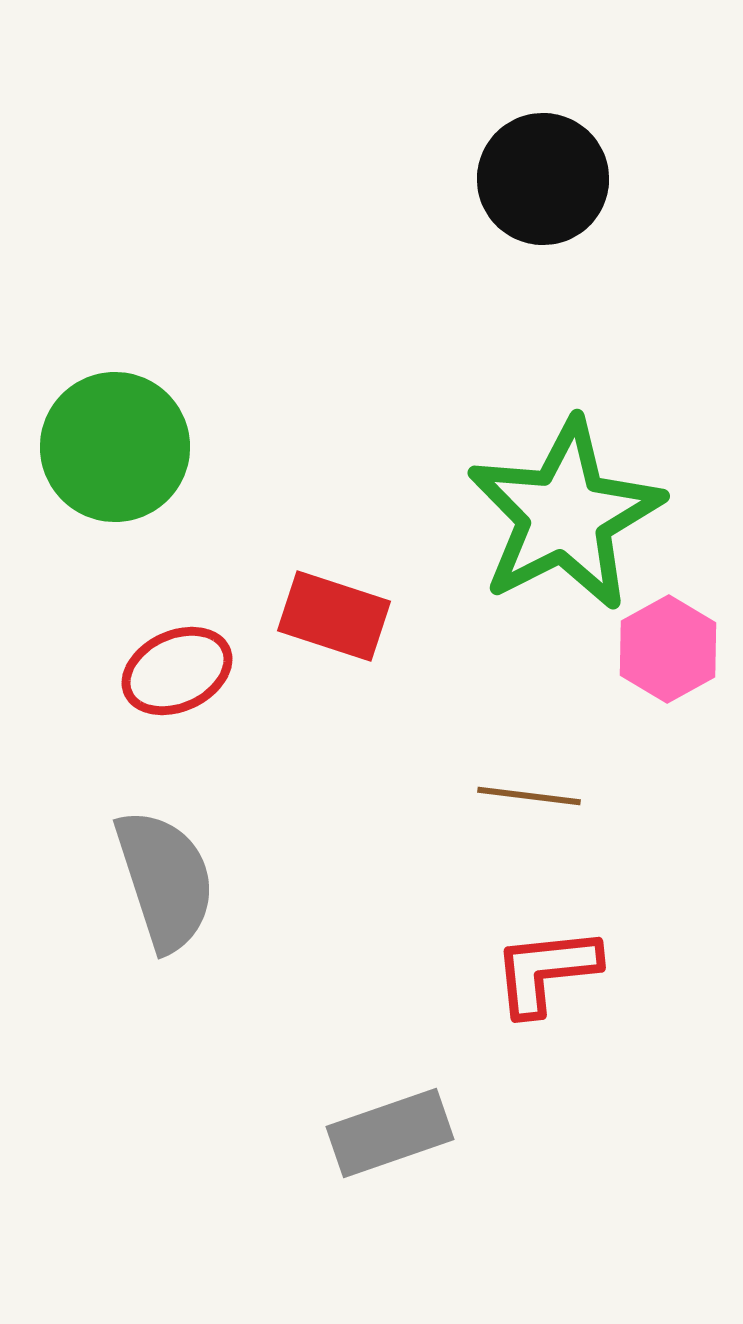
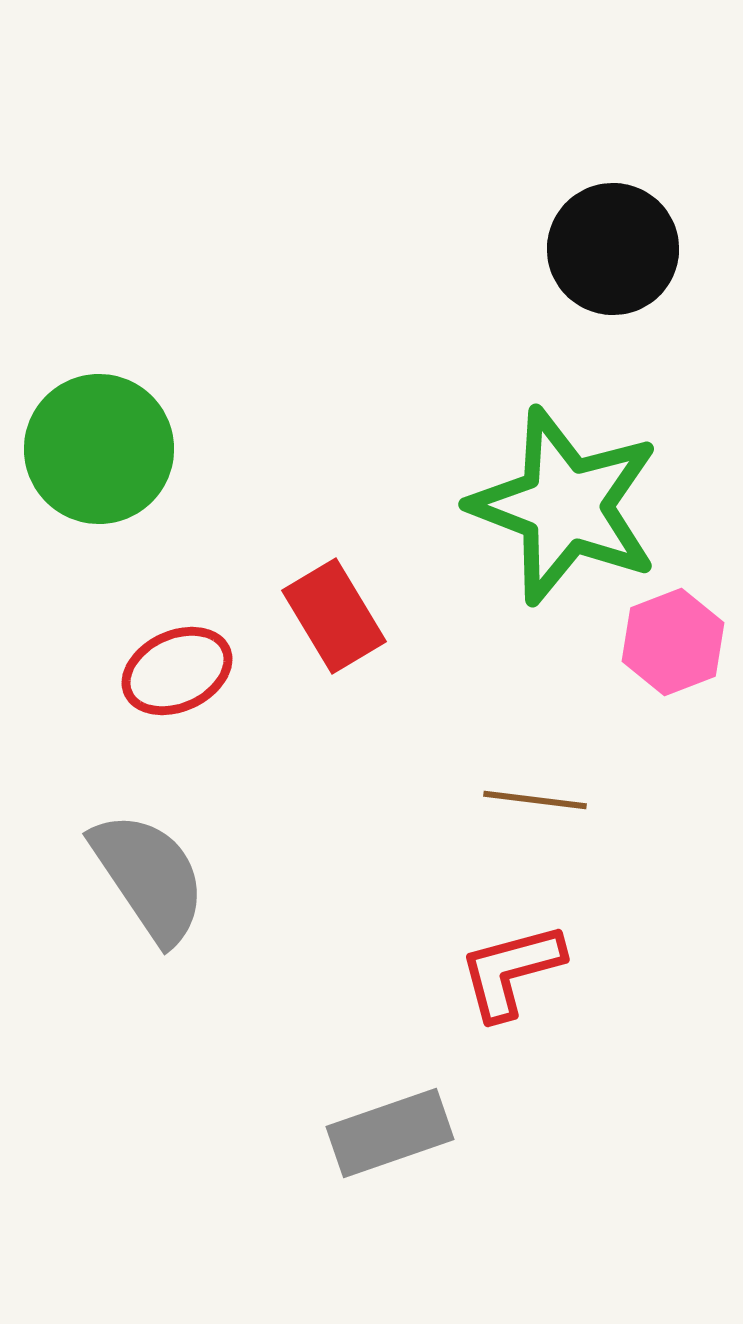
black circle: moved 70 px right, 70 px down
green circle: moved 16 px left, 2 px down
green star: moved 9 px up; rotated 24 degrees counterclockwise
red rectangle: rotated 41 degrees clockwise
pink hexagon: moved 5 px right, 7 px up; rotated 8 degrees clockwise
brown line: moved 6 px right, 4 px down
gray semicircle: moved 16 px left, 3 px up; rotated 16 degrees counterclockwise
red L-shape: moved 35 px left; rotated 9 degrees counterclockwise
